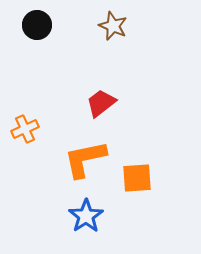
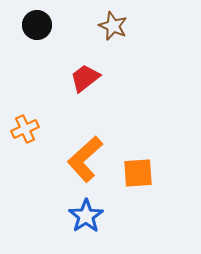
red trapezoid: moved 16 px left, 25 px up
orange L-shape: rotated 30 degrees counterclockwise
orange square: moved 1 px right, 5 px up
